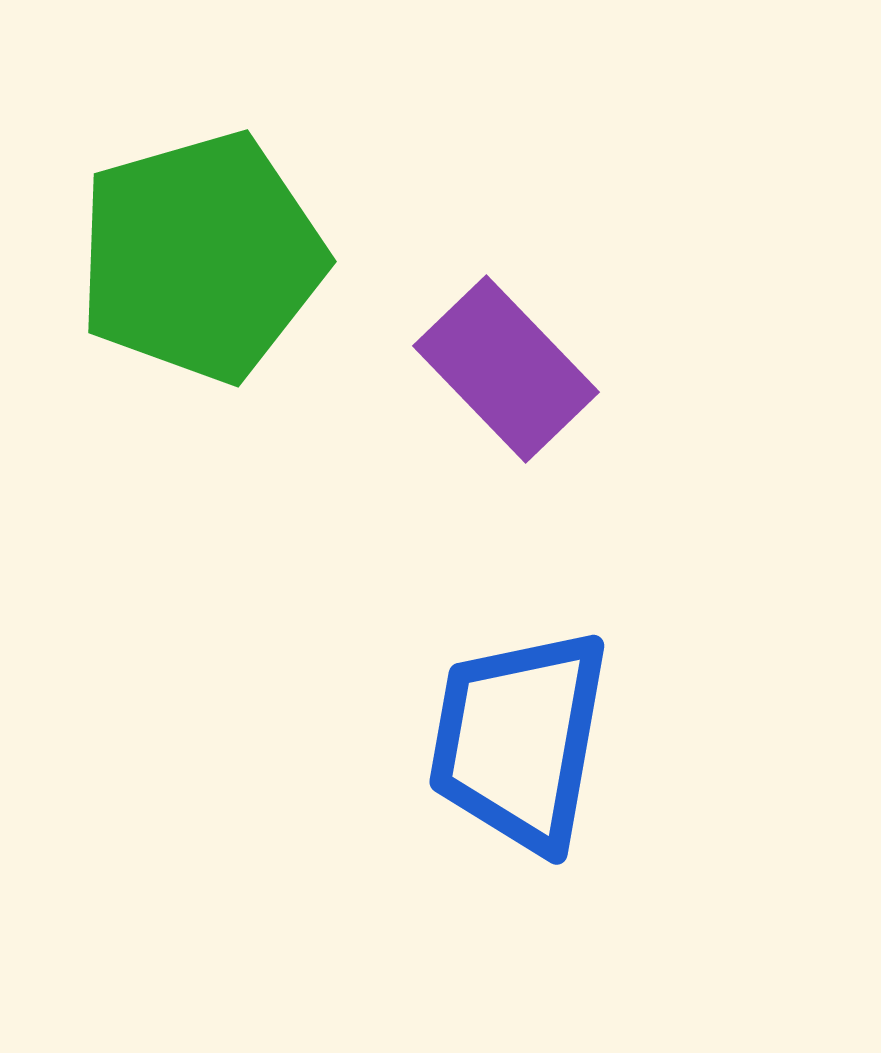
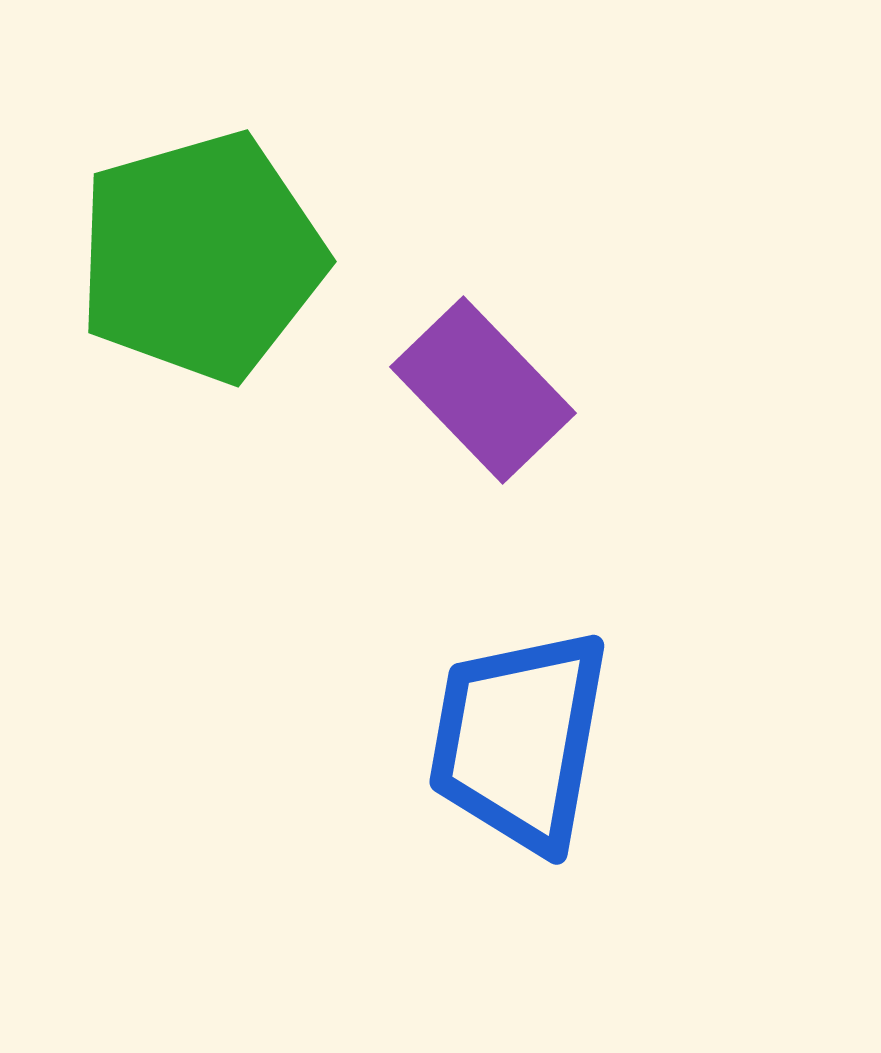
purple rectangle: moved 23 px left, 21 px down
